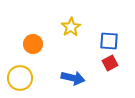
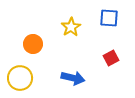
blue square: moved 23 px up
red square: moved 1 px right, 5 px up
